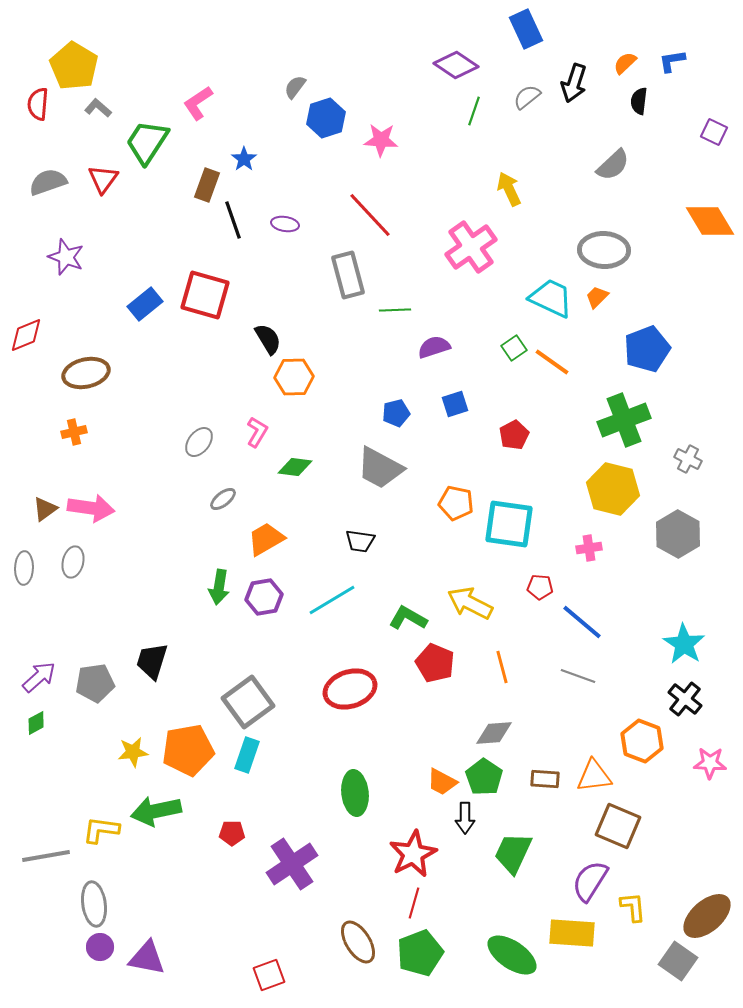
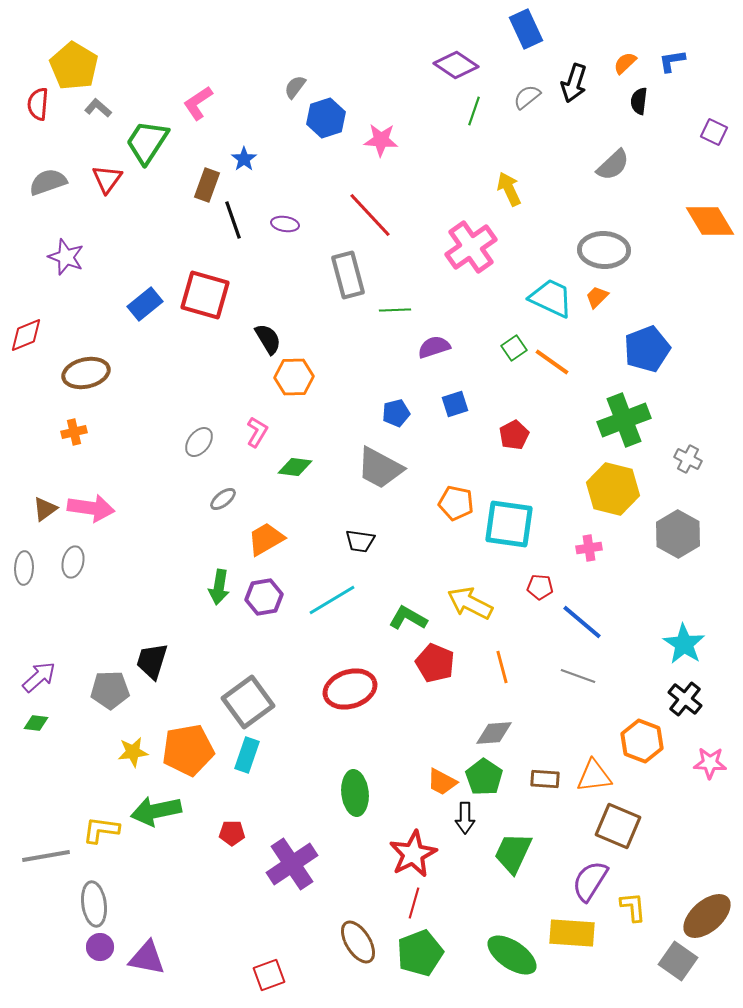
red triangle at (103, 179): moved 4 px right
gray pentagon at (95, 683): moved 15 px right, 7 px down; rotated 6 degrees clockwise
green diamond at (36, 723): rotated 35 degrees clockwise
